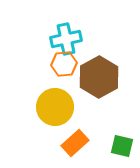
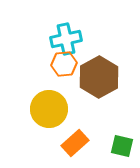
yellow circle: moved 6 px left, 2 px down
